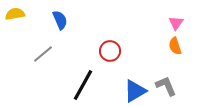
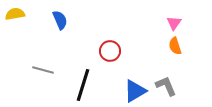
pink triangle: moved 2 px left
gray line: moved 16 px down; rotated 55 degrees clockwise
black line: rotated 12 degrees counterclockwise
